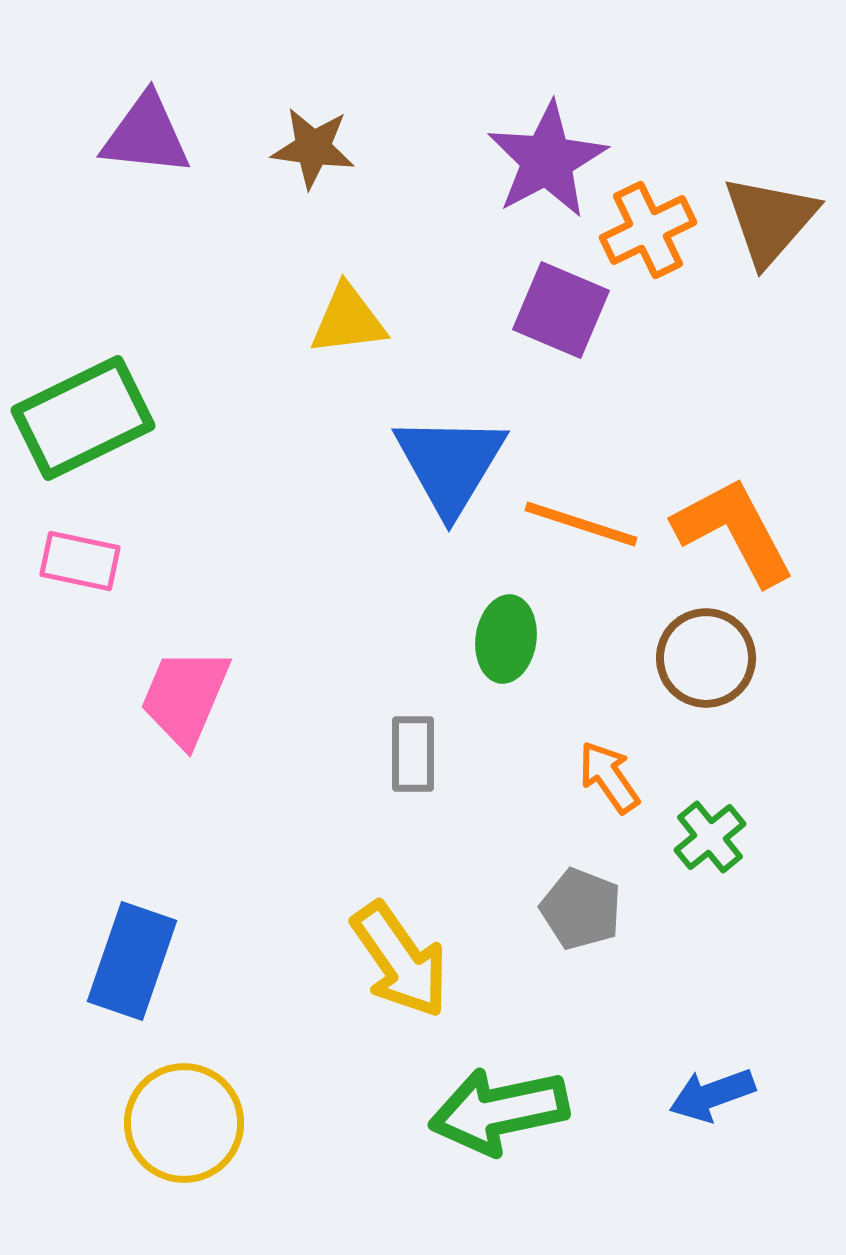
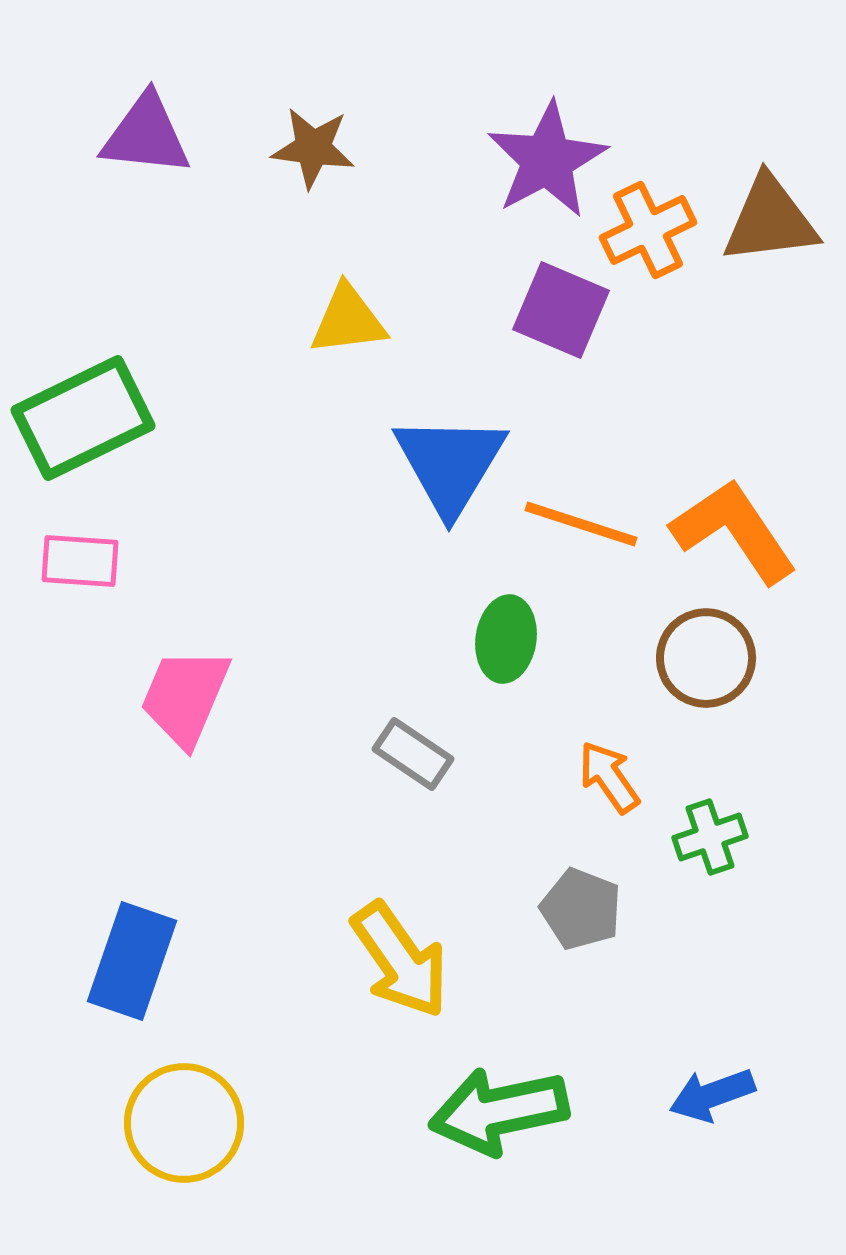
brown triangle: rotated 42 degrees clockwise
orange L-shape: rotated 6 degrees counterclockwise
pink rectangle: rotated 8 degrees counterclockwise
gray rectangle: rotated 56 degrees counterclockwise
green cross: rotated 20 degrees clockwise
